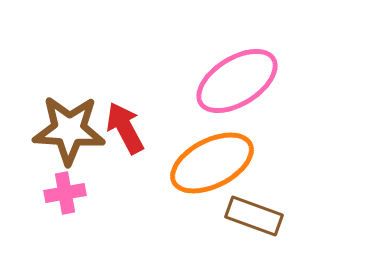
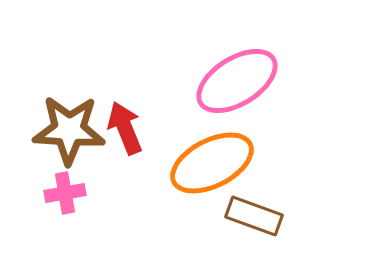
red arrow: rotated 6 degrees clockwise
